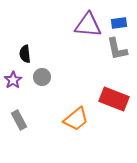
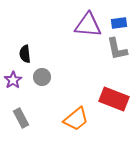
gray rectangle: moved 2 px right, 2 px up
